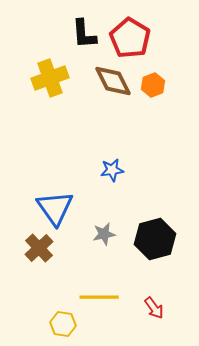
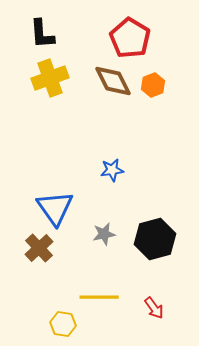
black L-shape: moved 42 px left
